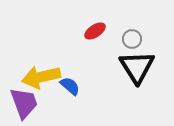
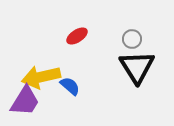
red ellipse: moved 18 px left, 5 px down
purple trapezoid: moved 1 px right, 2 px up; rotated 52 degrees clockwise
